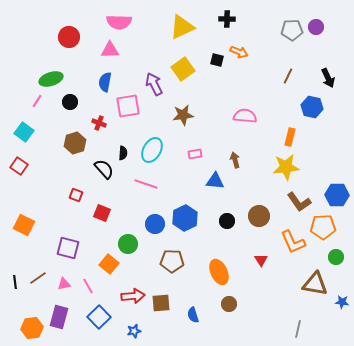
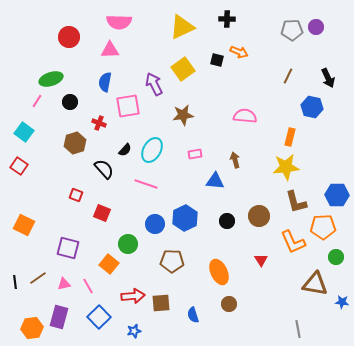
black semicircle at (123, 153): moved 2 px right, 3 px up; rotated 40 degrees clockwise
brown L-shape at (299, 202): moved 3 px left; rotated 20 degrees clockwise
gray line at (298, 329): rotated 24 degrees counterclockwise
